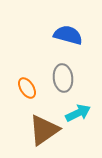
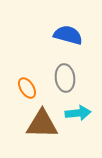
gray ellipse: moved 2 px right
cyan arrow: rotated 20 degrees clockwise
brown triangle: moved 2 px left, 6 px up; rotated 36 degrees clockwise
